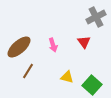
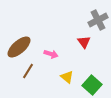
gray cross: moved 2 px right, 3 px down
pink arrow: moved 2 px left, 9 px down; rotated 56 degrees counterclockwise
yellow triangle: rotated 24 degrees clockwise
